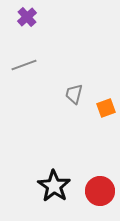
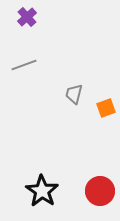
black star: moved 12 px left, 5 px down
